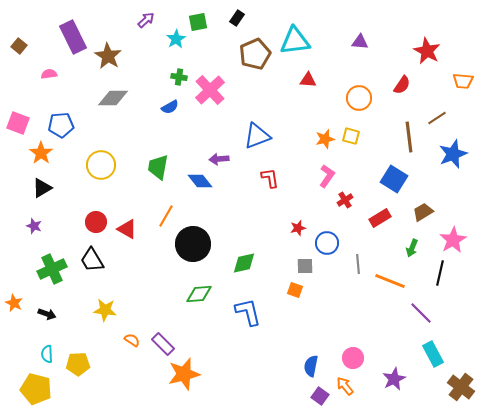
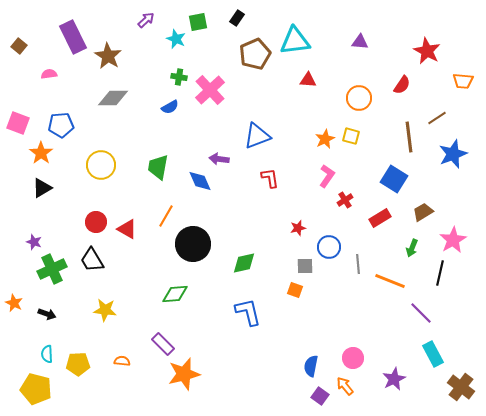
cyan star at (176, 39): rotated 18 degrees counterclockwise
orange star at (325, 139): rotated 12 degrees counterclockwise
purple arrow at (219, 159): rotated 12 degrees clockwise
blue diamond at (200, 181): rotated 15 degrees clockwise
purple star at (34, 226): moved 16 px down
blue circle at (327, 243): moved 2 px right, 4 px down
green diamond at (199, 294): moved 24 px left
orange semicircle at (132, 340): moved 10 px left, 21 px down; rotated 28 degrees counterclockwise
